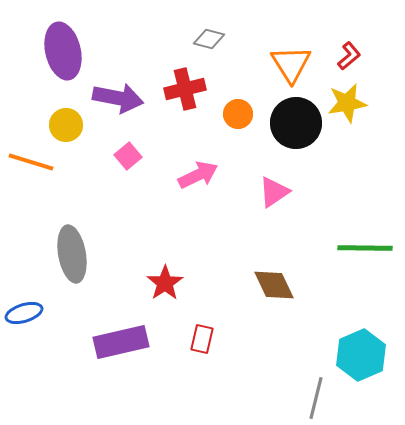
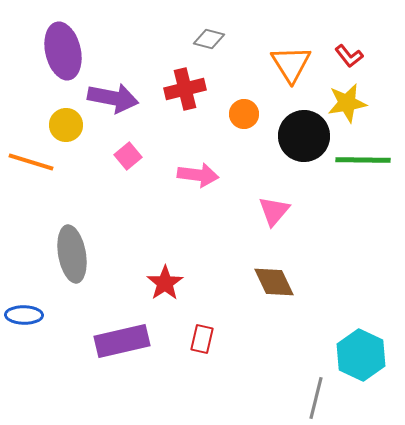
red L-shape: rotated 92 degrees clockwise
purple arrow: moved 5 px left
orange circle: moved 6 px right
black circle: moved 8 px right, 13 px down
pink arrow: rotated 33 degrees clockwise
pink triangle: moved 19 px down; rotated 16 degrees counterclockwise
green line: moved 2 px left, 88 px up
brown diamond: moved 3 px up
blue ellipse: moved 2 px down; rotated 18 degrees clockwise
purple rectangle: moved 1 px right, 1 px up
cyan hexagon: rotated 12 degrees counterclockwise
